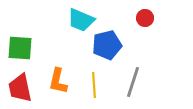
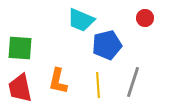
yellow line: moved 4 px right
